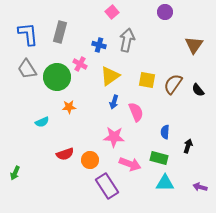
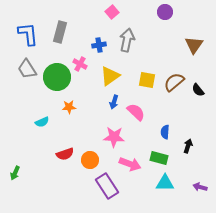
blue cross: rotated 24 degrees counterclockwise
brown semicircle: moved 1 px right, 2 px up; rotated 15 degrees clockwise
pink semicircle: rotated 24 degrees counterclockwise
